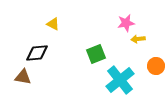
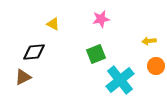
pink star: moved 25 px left, 4 px up
yellow arrow: moved 11 px right, 2 px down
black diamond: moved 3 px left, 1 px up
brown triangle: rotated 36 degrees counterclockwise
